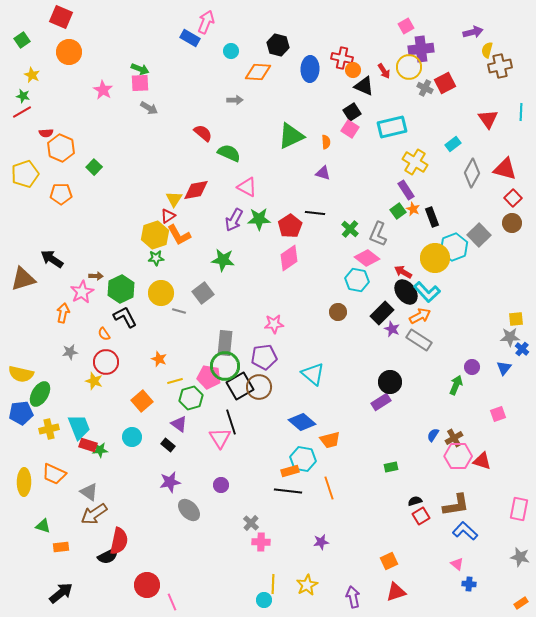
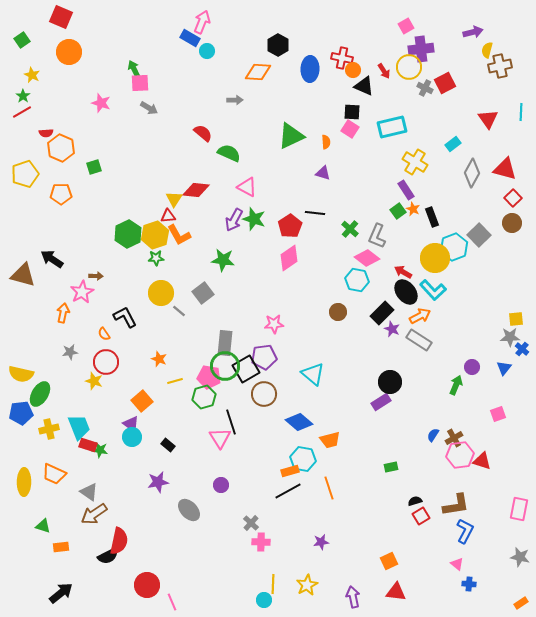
pink arrow at (206, 22): moved 4 px left
black hexagon at (278, 45): rotated 15 degrees clockwise
cyan circle at (231, 51): moved 24 px left
green arrow at (140, 69): moved 6 px left; rotated 138 degrees counterclockwise
pink star at (103, 90): moved 2 px left, 13 px down; rotated 12 degrees counterclockwise
green star at (23, 96): rotated 24 degrees clockwise
black square at (352, 112): rotated 36 degrees clockwise
green square at (94, 167): rotated 28 degrees clockwise
red diamond at (196, 190): rotated 16 degrees clockwise
red triangle at (168, 216): rotated 28 degrees clockwise
green star at (259, 219): moved 5 px left; rotated 20 degrees clockwise
gray L-shape at (378, 234): moved 1 px left, 2 px down
brown triangle at (23, 279): moved 4 px up; rotated 32 degrees clockwise
green hexagon at (121, 289): moved 7 px right, 55 px up
cyan L-shape at (427, 292): moved 6 px right, 2 px up
gray line at (179, 311): rotated 24 degrees clockwise
black square at (240, 386): moved 6 px right, 17 px up
brown circle at (259, 387): moved 5 px right, 7 px down
green hexagon at (191, 398): moved 13 px right, 1 px up
blue diamond at (302, 422): moved 3 px left
purple triangle at (179, 424): moved 48 px left
green star at (100, 450): rotated 14 degrees clockwise
pink hexagon at (458, 456): moved 2 px right, 1 px up; rotated 8 degrees counterclockwise
purple star at (170, 482): moved 12 px left
black line at (288, 491): rotated 36 degrees counterclockwise
blue L-shape at (465, 531): rotated 75 degrees clockwise
red triangle at (396, 592): rotated 25 degrees clockwise
